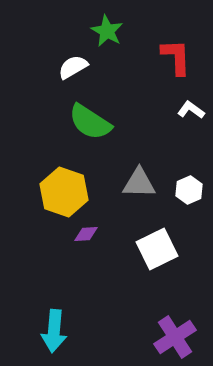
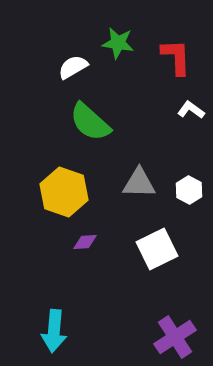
green star: moved 11 px right, 12 px down; rotated 20 degrees counterclockwise
green semicircle: rotated 9 degrees clockwise
white hexagon: rotated 8 degrees counterclockwise
purple diamond: moved 1 px left, 8 px down
